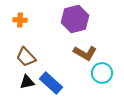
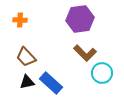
purple hexagon: moved 5 px right; rotated 8 degrees clockwise
brown L-shape: rotated 15 degrees clockwise
